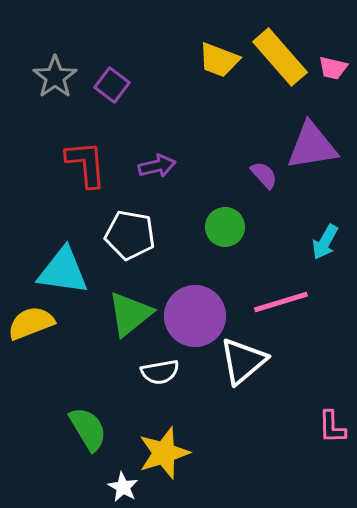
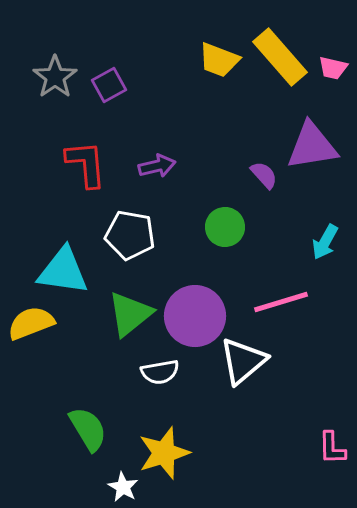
purple square: moved 3 px left; rotated 24 degrees clockwise
pink L-shape: moved 21 px down
